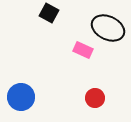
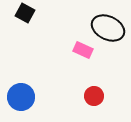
black square: moved 24 px left
red circle: moved 1 px left, 2 px up
